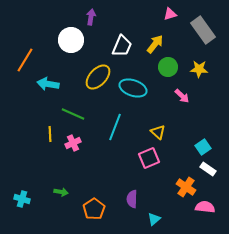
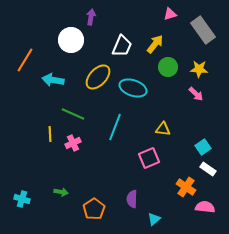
cyan arrow: moved 5 px right, 4 px up
pink arrow: moved 14 px right, 2 px up
yellow triangle: moved 5 px right, 3 px up; rotated 35 degrees counterclockwise
